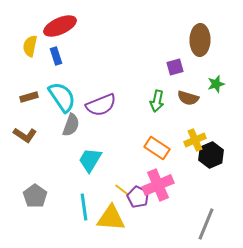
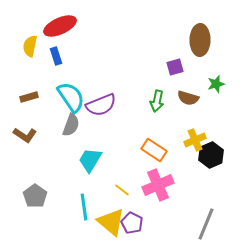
cyan semicircle: moved 9 px right
orange rectangle: moved 3 px left, 2 px down
purple pentagon: moved 6 px left, 26 px down
yellow triangle: moved 4 px down; rotated 36 degrees clockwise
